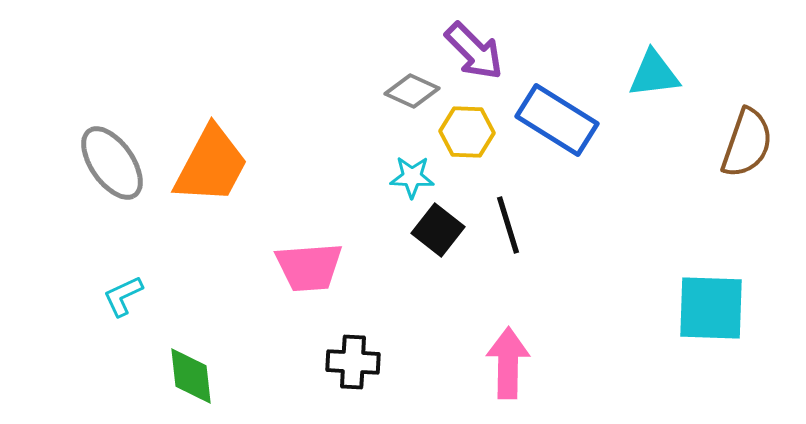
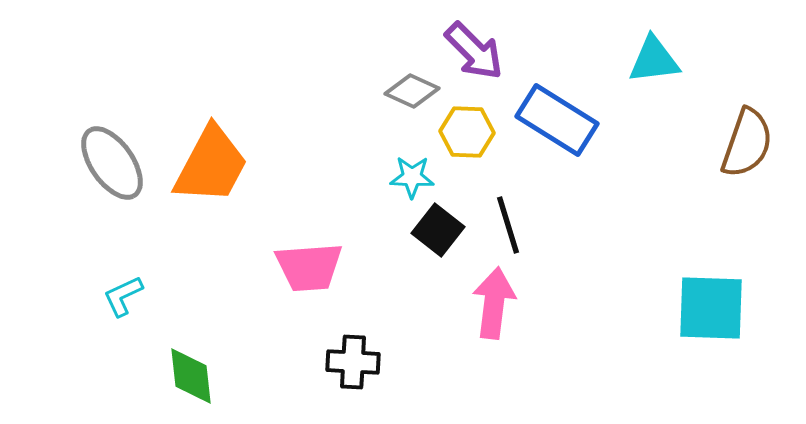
cyan triangle: moved 14 px up
pink arrow: moved 14 px left, 60 px up; rotated 6 degrees clockwise
